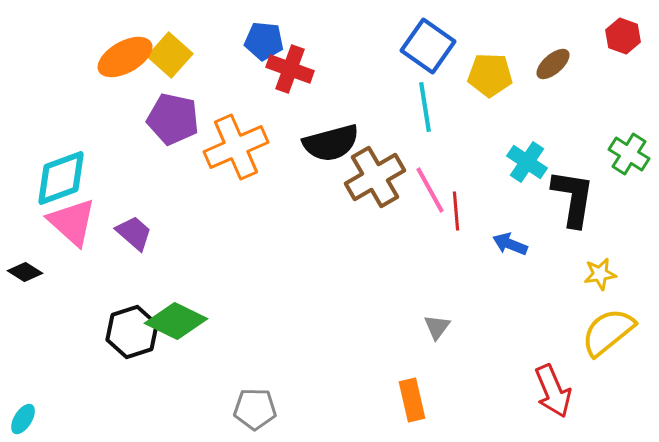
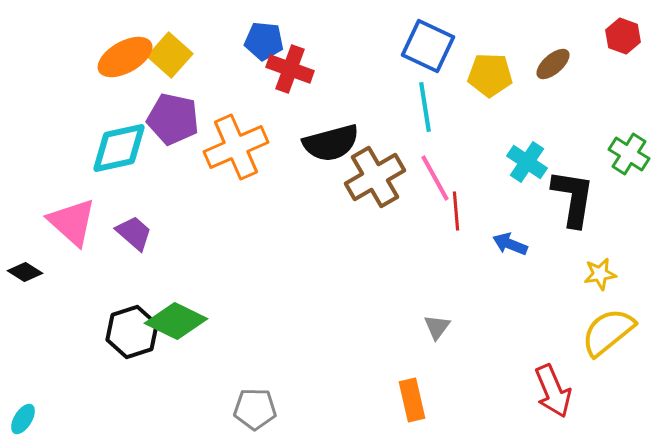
blue square: rotated 10 degrees counterclockwise
cyan diamond: moved 58 px right, 30 px up; rotated 8 degrees clockwise
pink line: moved 5 px right, 12 px up
